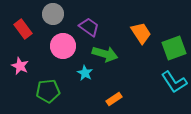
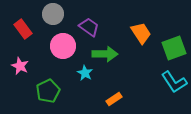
green arrow: rotated 15 degrees counterclockwise
green pentagon: rotated 20 degrees counterclockwise
